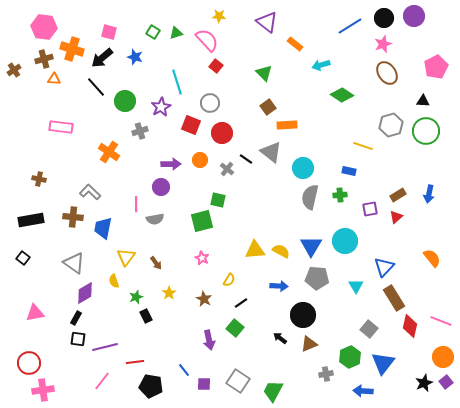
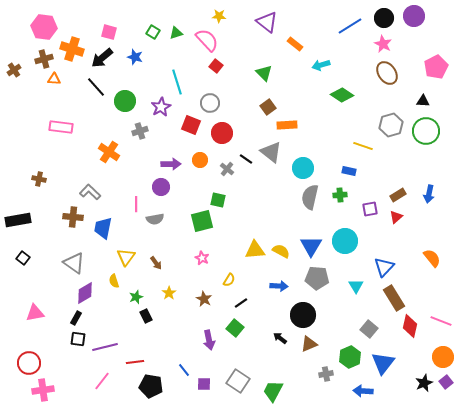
pink star at (383, 44): rotated 24 degrees counterclockwise
black rectangle at (31, 220): moved 13 px left
